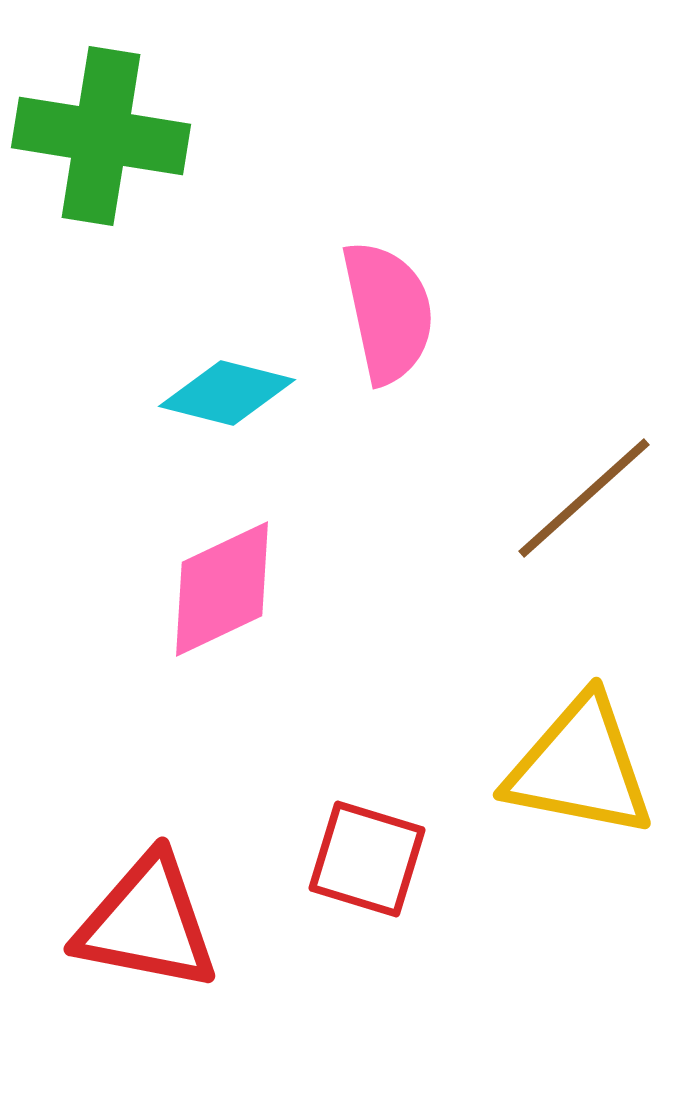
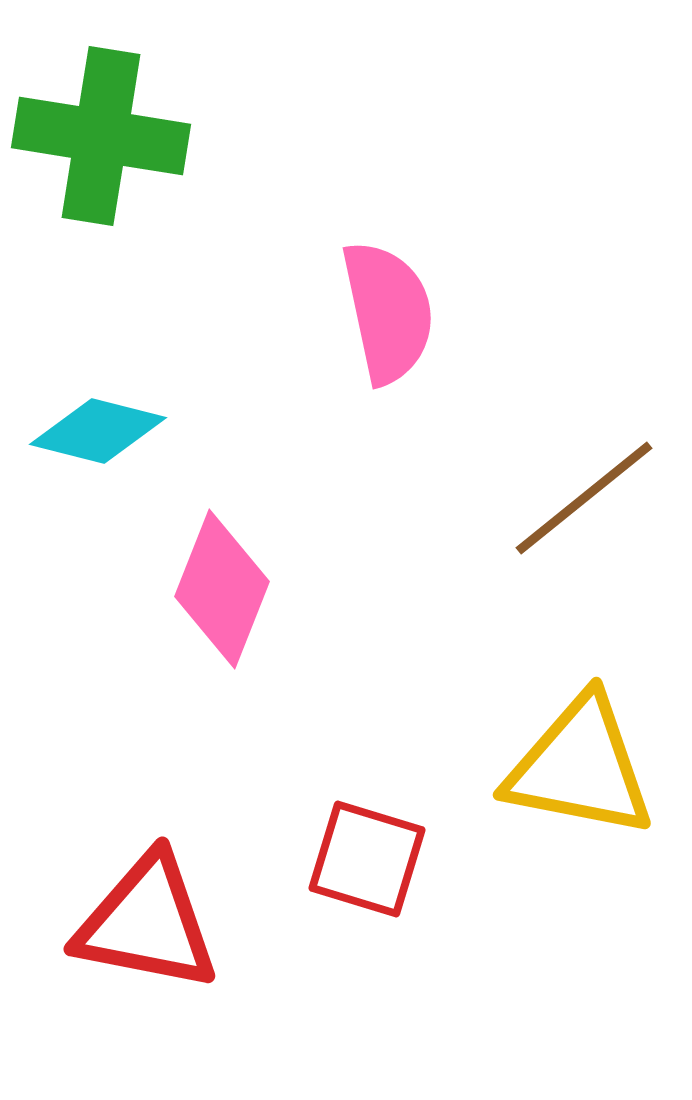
cyan diamond: moved 129 px left, 38 px down
brown line: rotated 3 degrees clockwise
pink diamond: rotated 43 degrees counterclockwise
